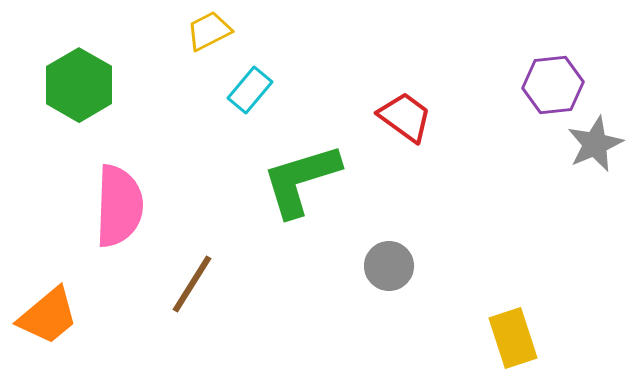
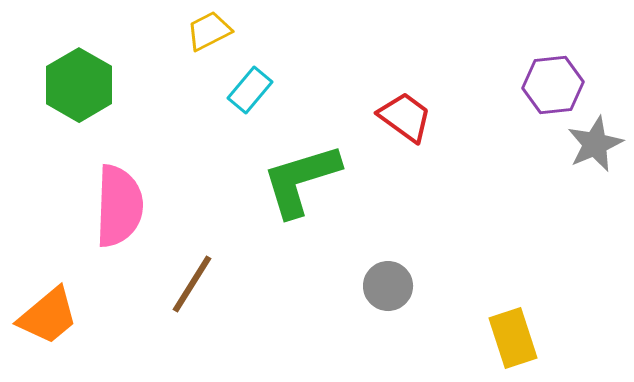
gray circle: moved 1 px left, 20 px down
